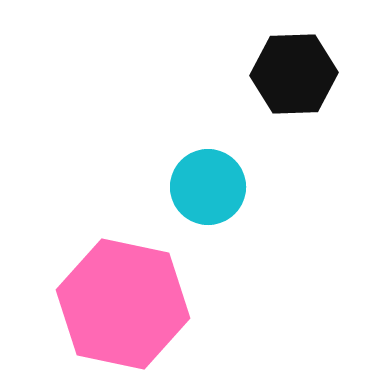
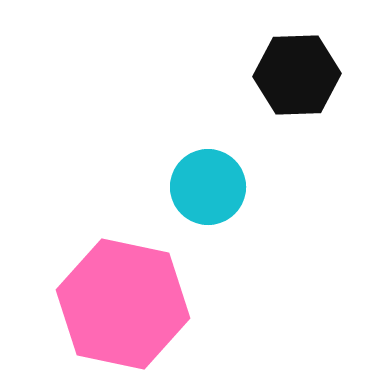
black hexagon: moved 3 px right, 1 px down
